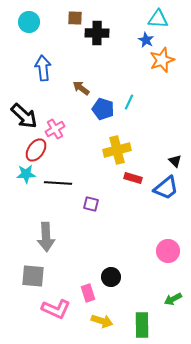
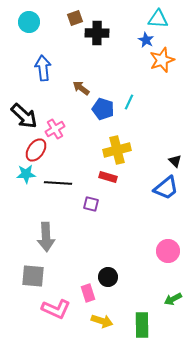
brown square: rotated 21 degrees counterclockwise
red rectangle: moved 25 px left, 1 px up
black circle: moved 3 px left
